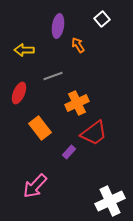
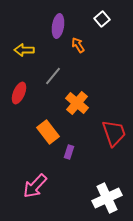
gray line: rotated 30 degrees counterclockwise
orange cross: rotated 25 degrees counterclockwise
orange rectangle: moved 8 px right, 4 px down
red trapezoid: moved 20 px right; rotated 72 degrees counterclockwise
purple rectangle: rotated 24 degrees counterclockwise
white cross: moved 3 px left, 3 px up
